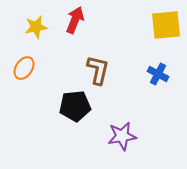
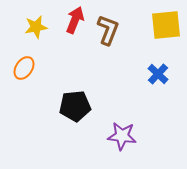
brown L-shape: moved 10 px right, 40 px up; rotated 8 degrees clockwise
blue cross: rotated 15 degrees clockwise
purple star: rotated 16 degrees clockwise
